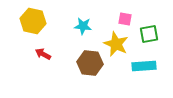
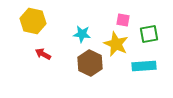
pink square: moved 2 px left, 1 px down
cyan star: moved 1 px left, 8 px down
brown hexagon: rotated 20 degrees clockwise
